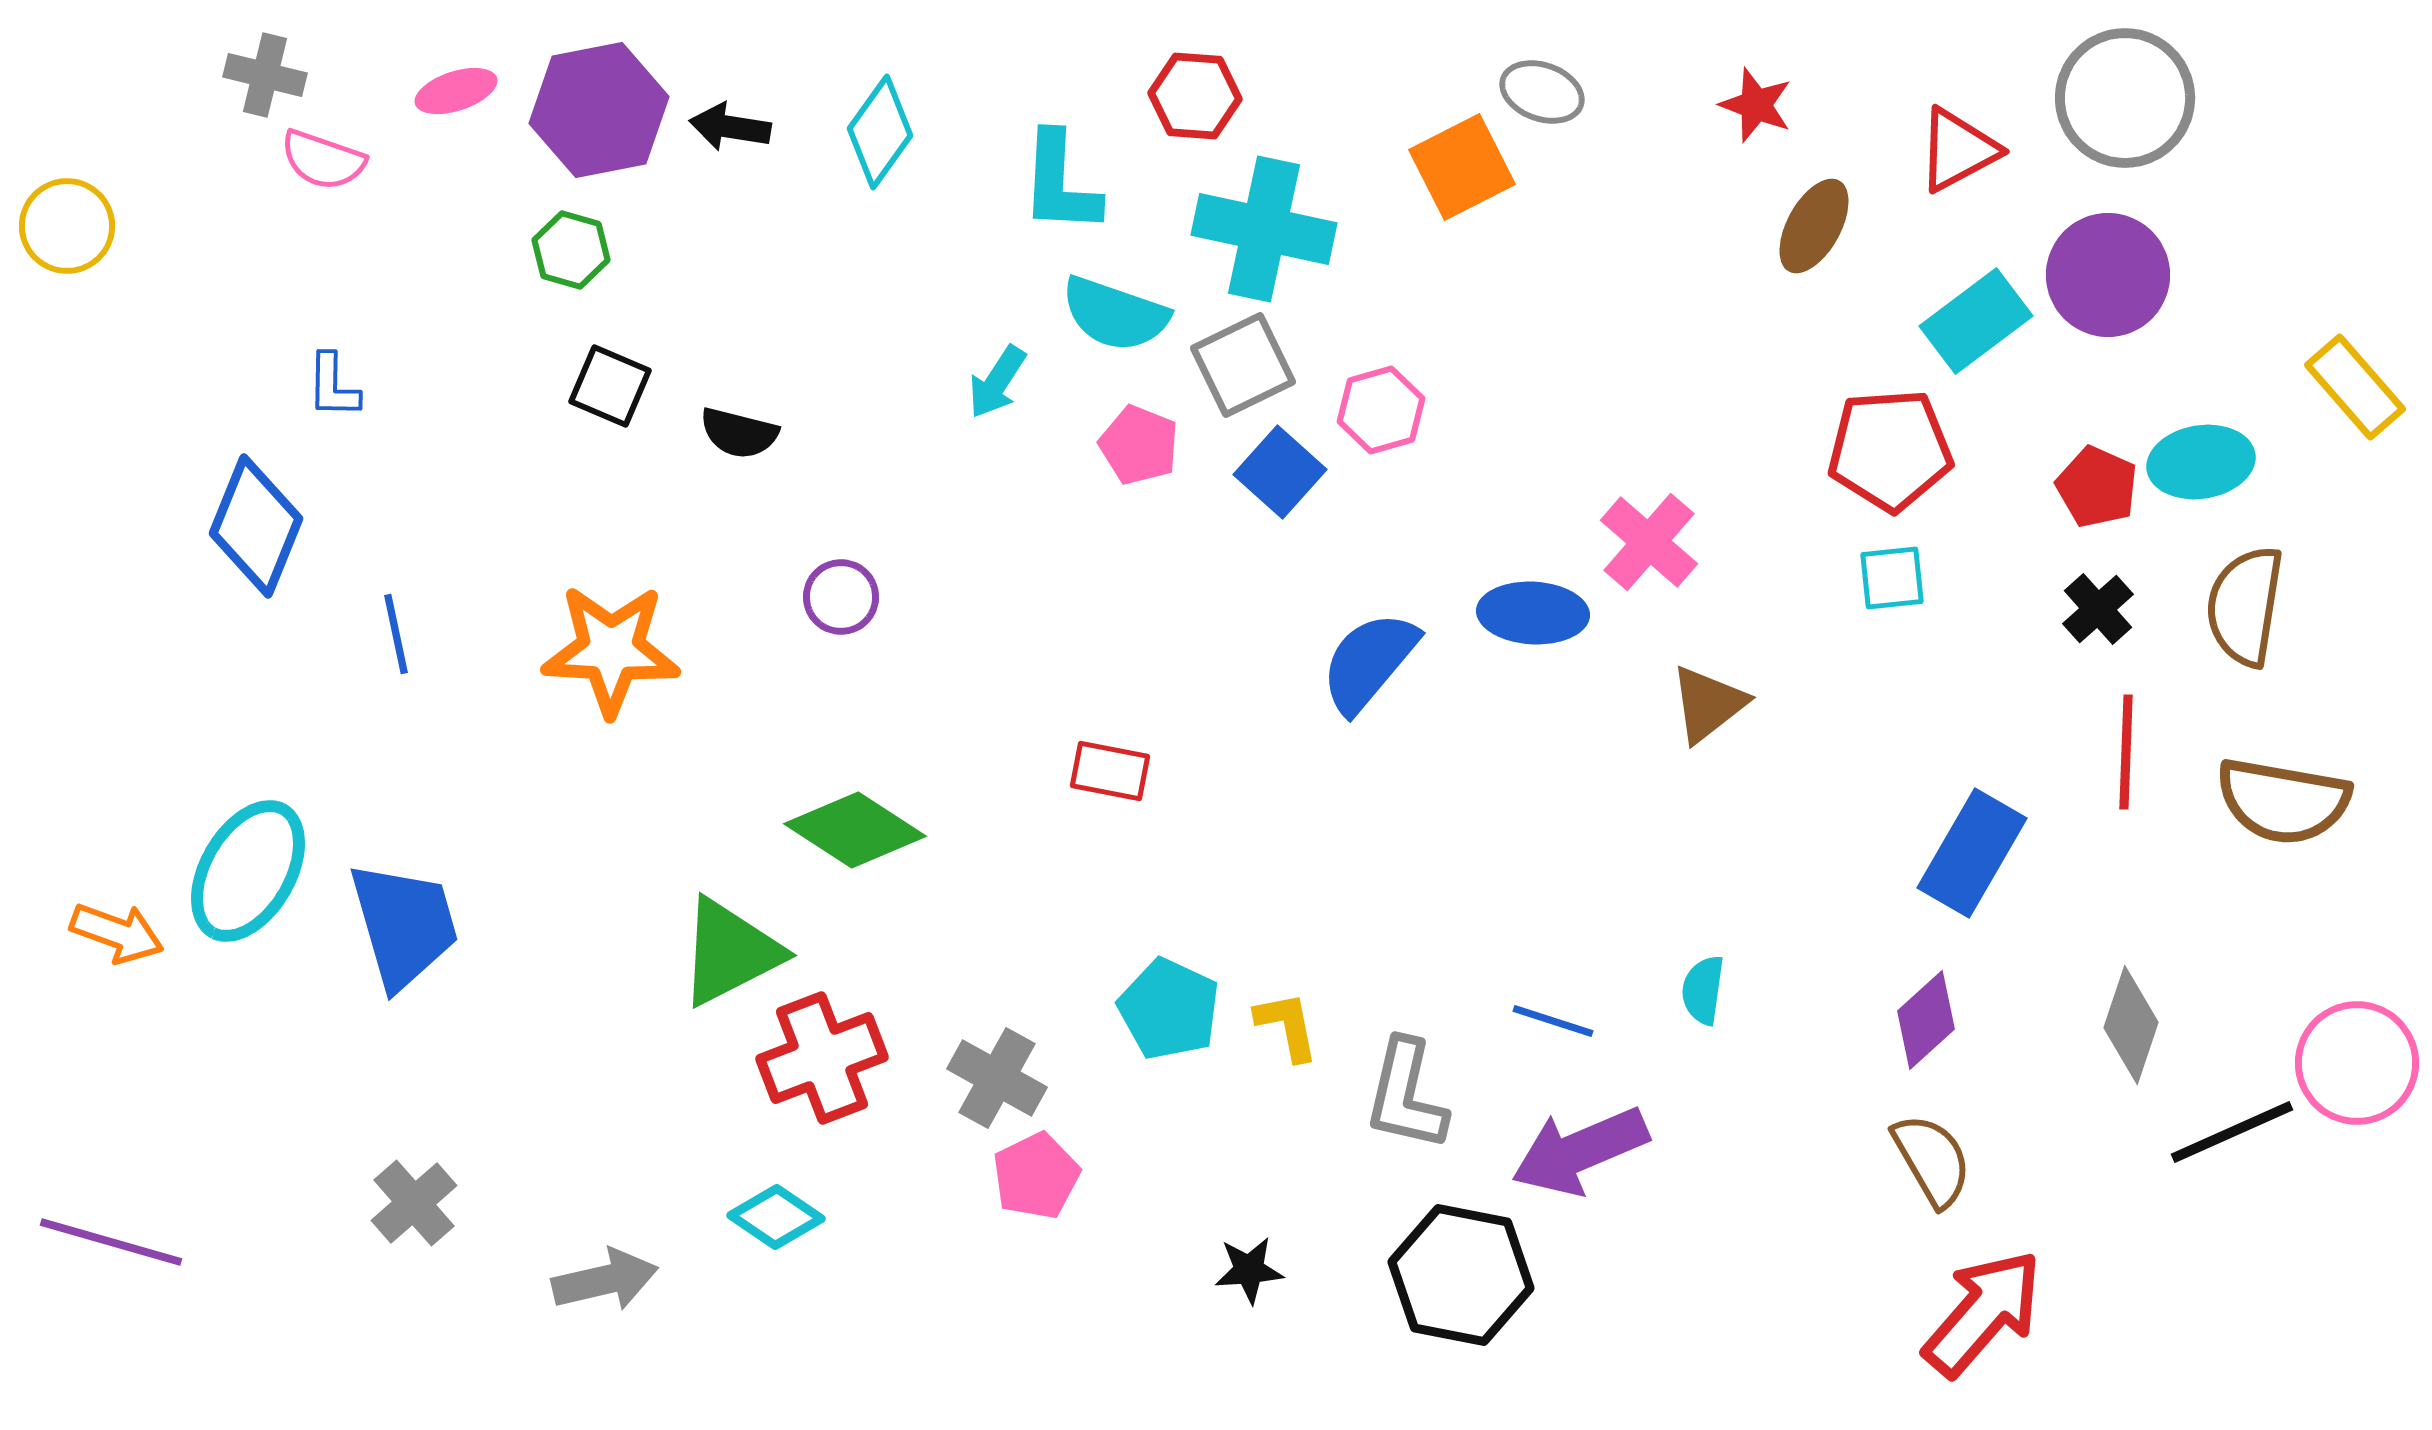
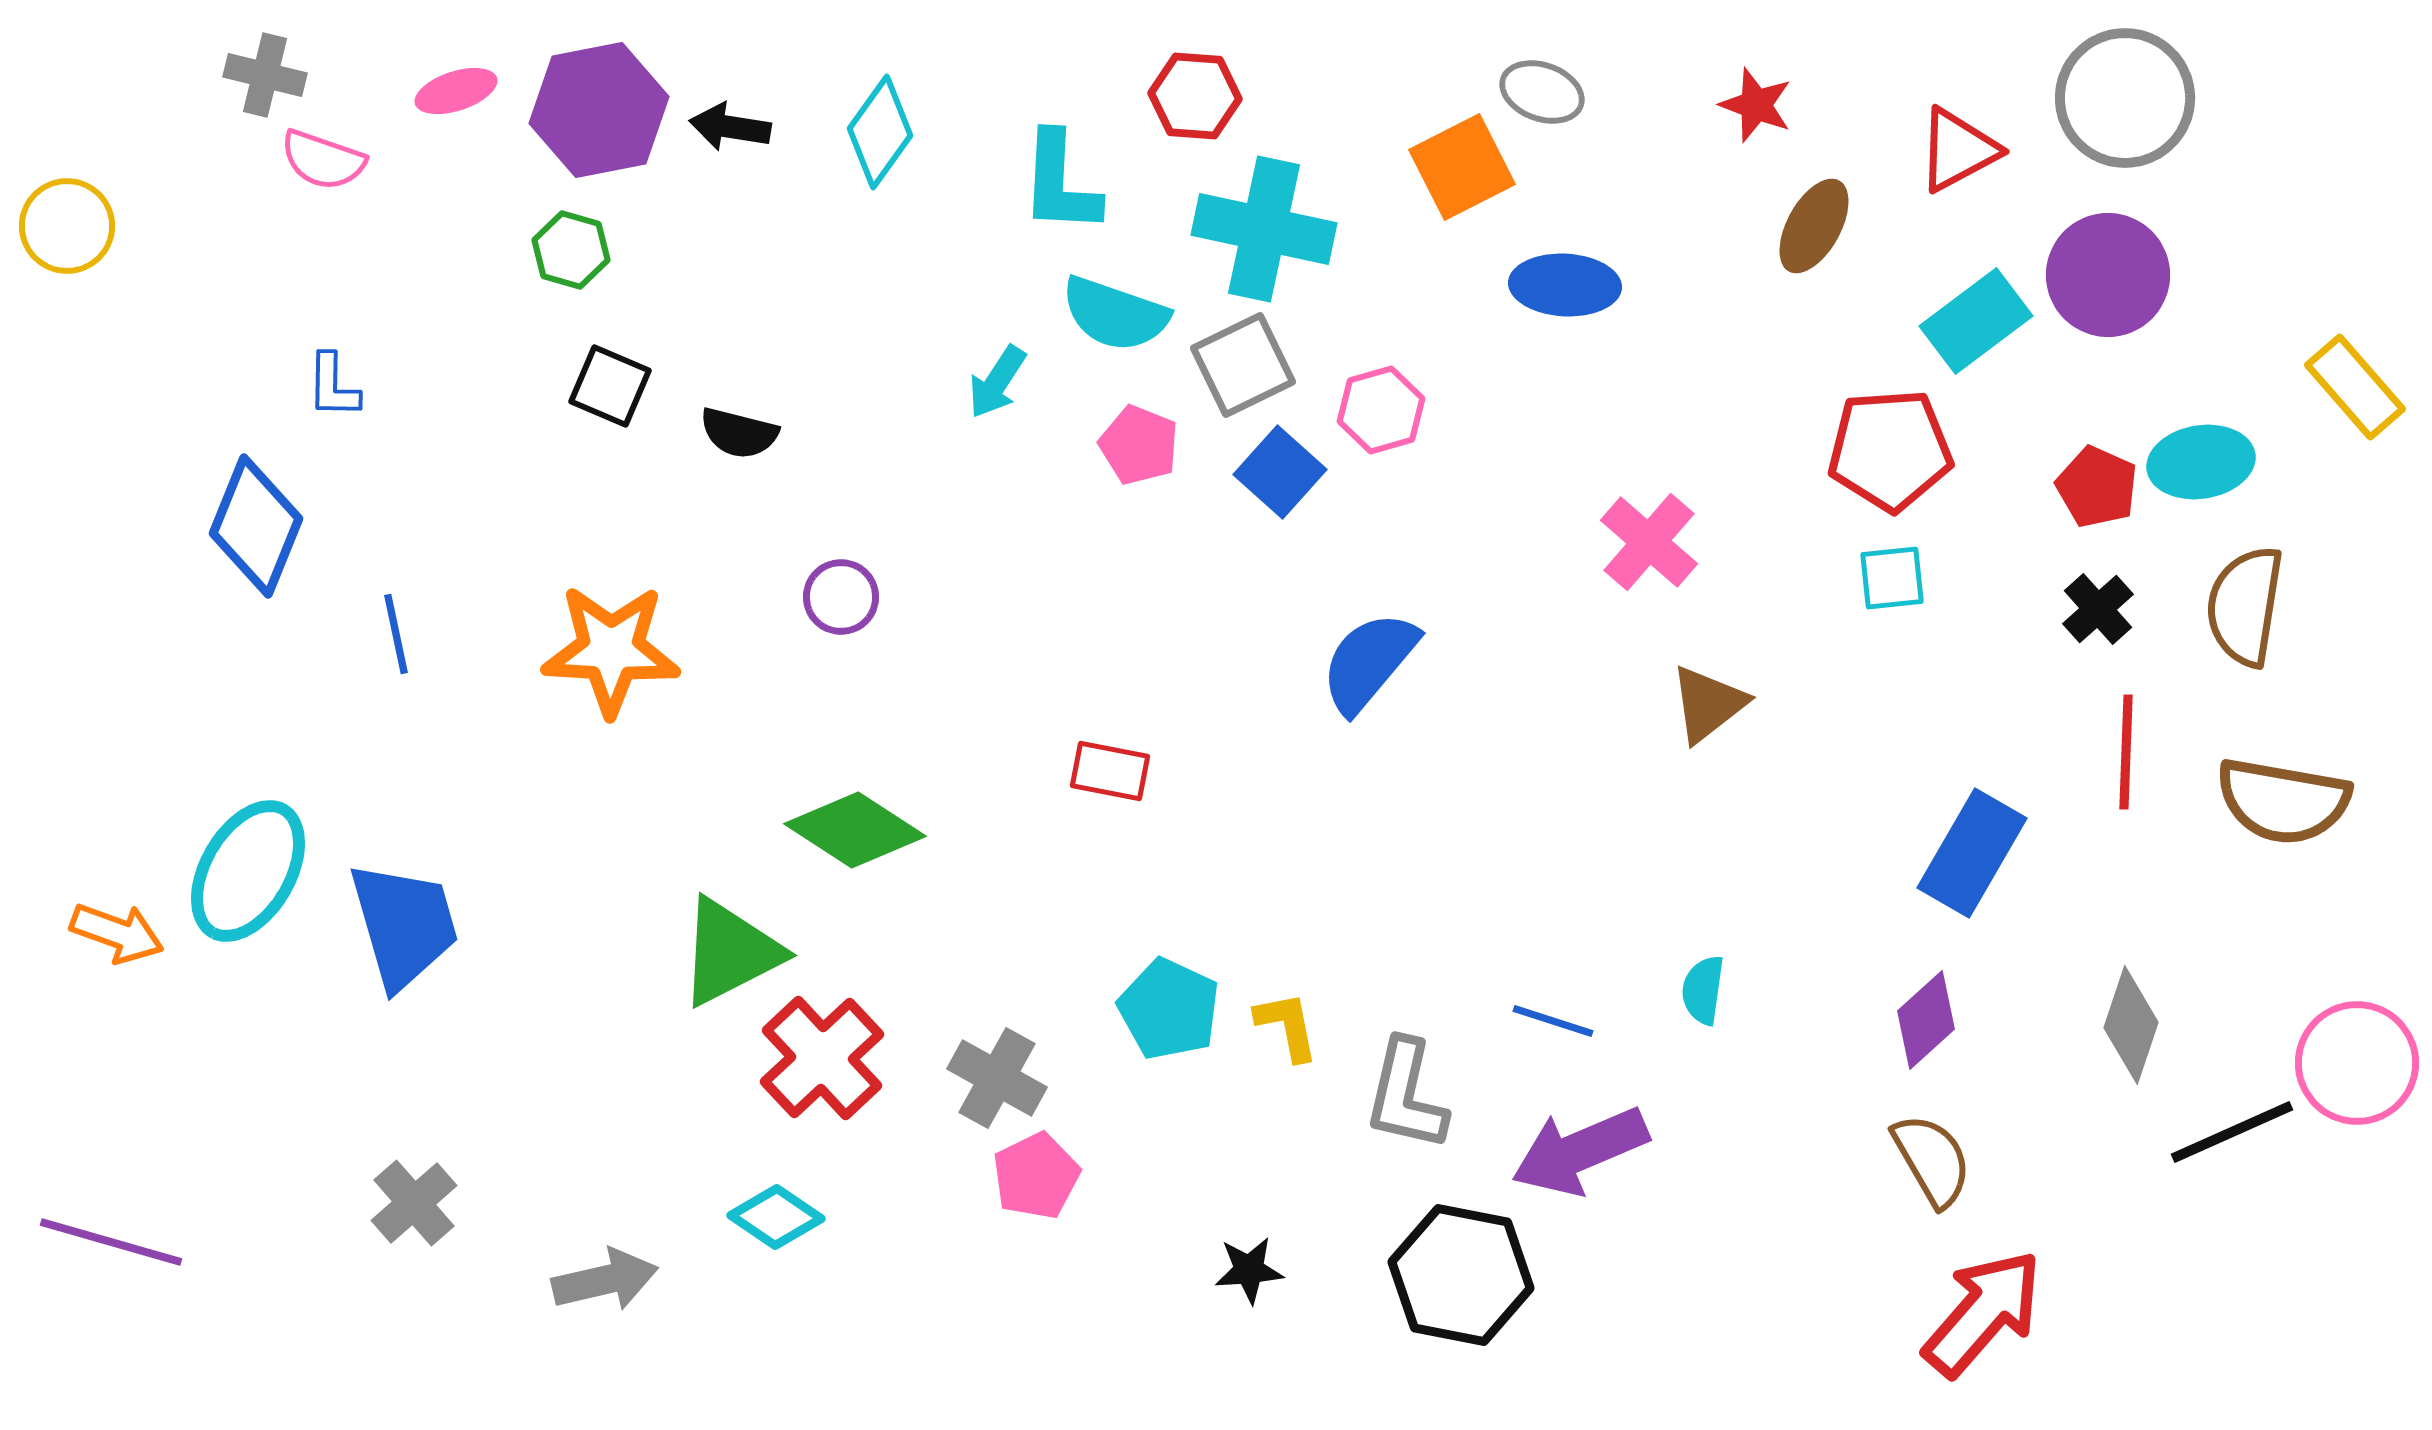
blue ellipse at (1533, 613): moved 32 px right, 328 px up
red cross at (822, 1058): rotated 22 degrees counterclockwise
